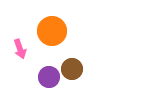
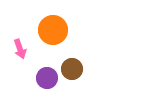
orange circle: moved 1 px right, 1 px up
purple circle: moved 2 px left, 1 px down
